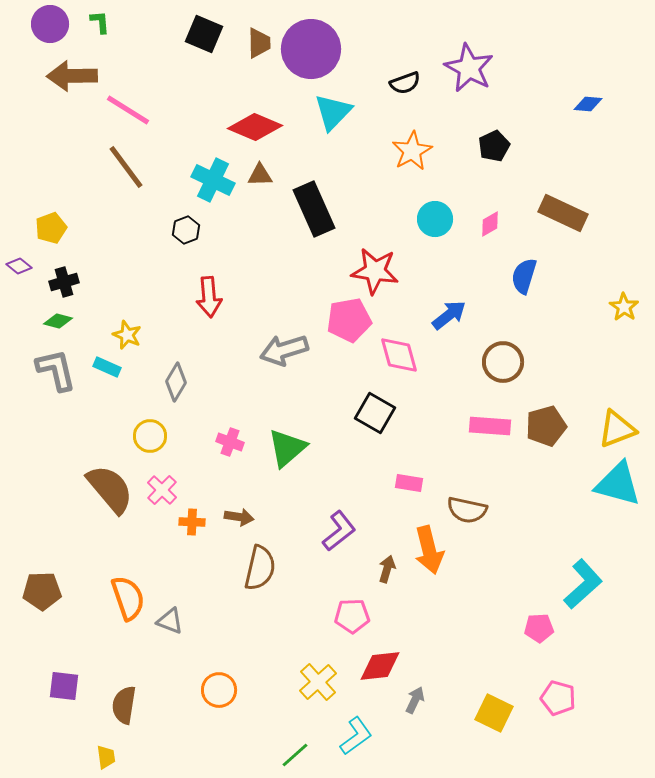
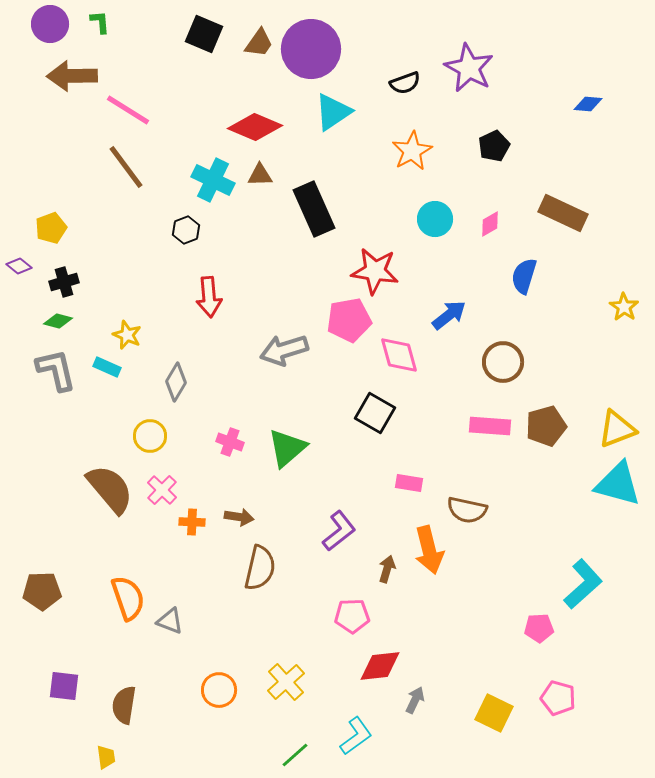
brown trapezoid at (259, 43): rotated 36 degrees clockwise
cyan triangle at (333, 112): rotated 12 degrees clockwise
yellow cross at (318, 682): moved 32 px left
